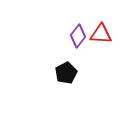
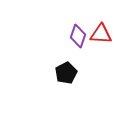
purple diamond: rotated 20 degrees counterclockwise
